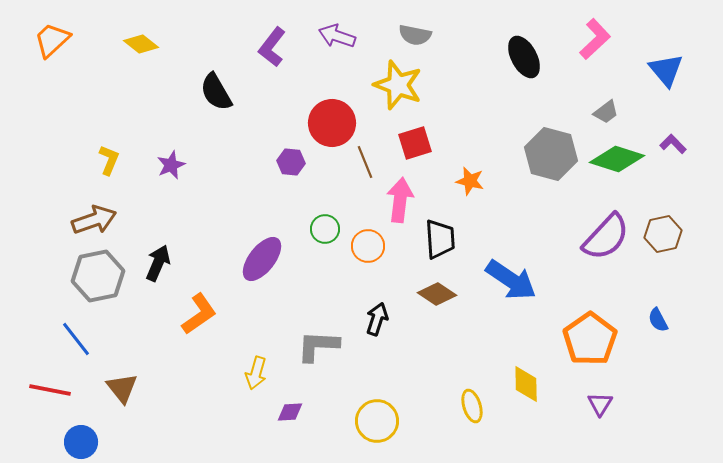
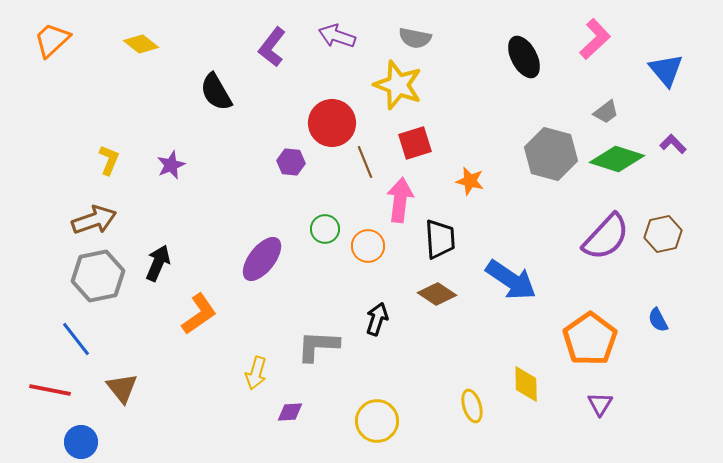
gray semicircle at (415, 35): moved 3 px down
